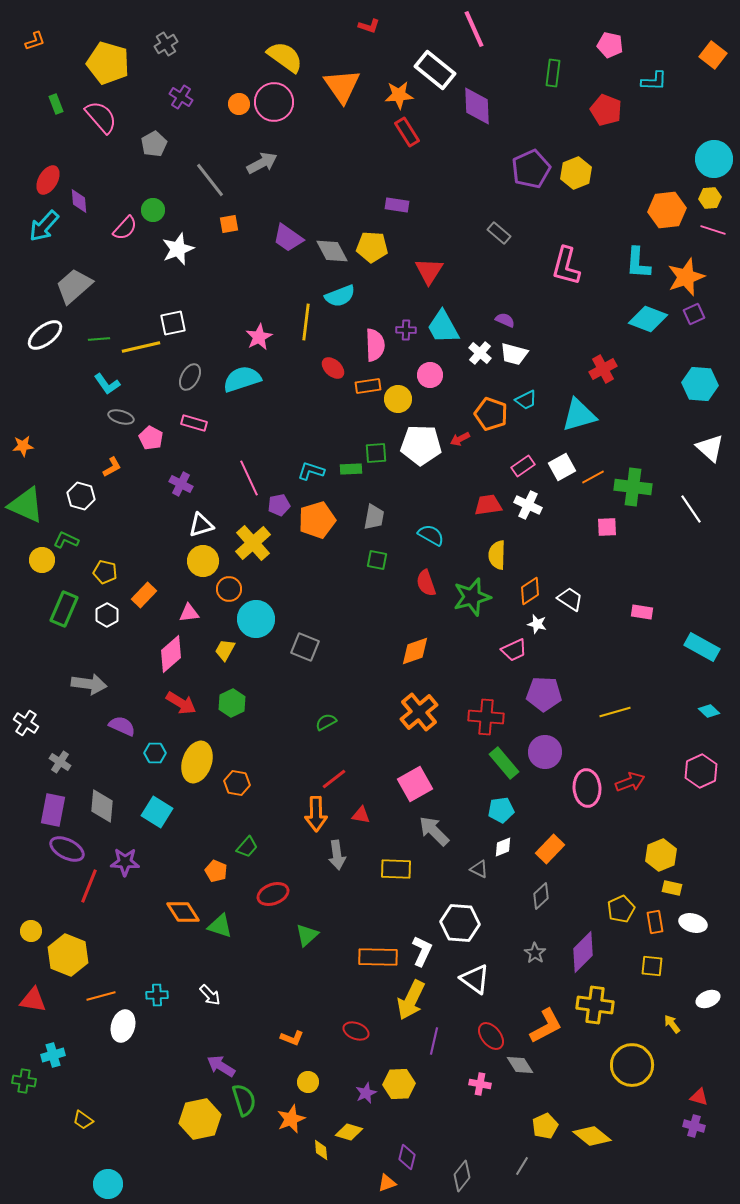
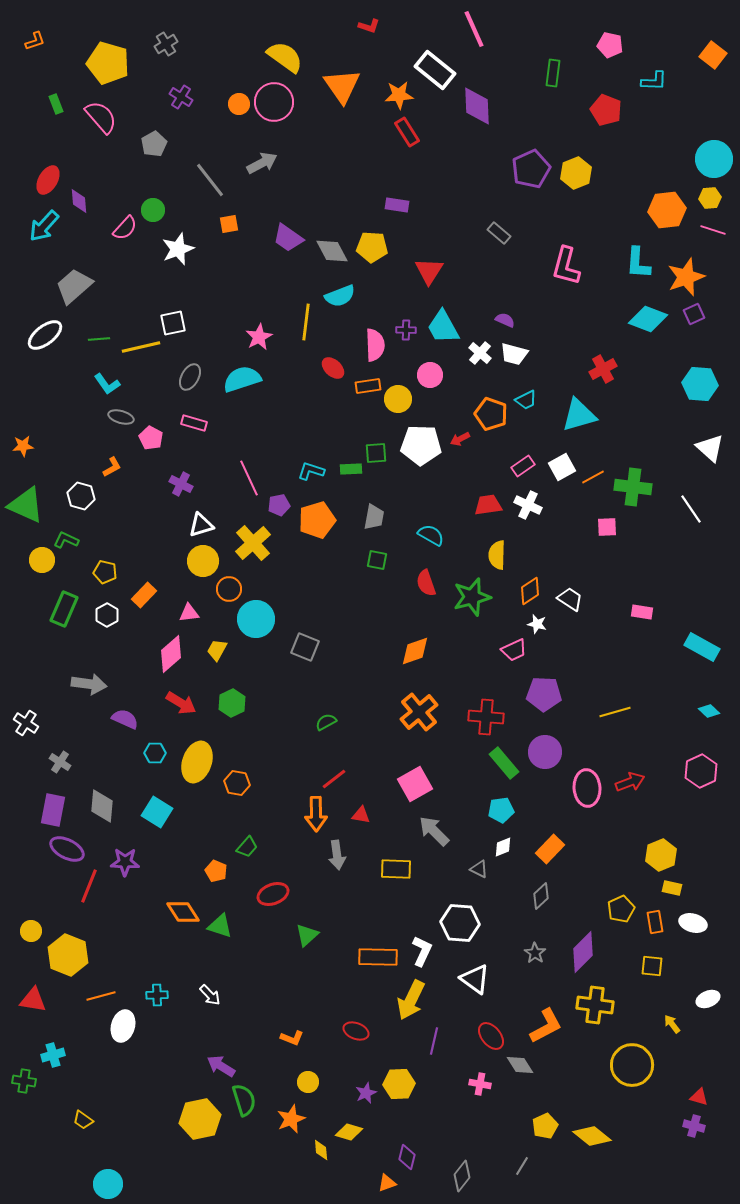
yellow trapezoid at (225, 650): moved 8 px left
purple semicircle at (122, 726): moved 3 px right, 7 px up
